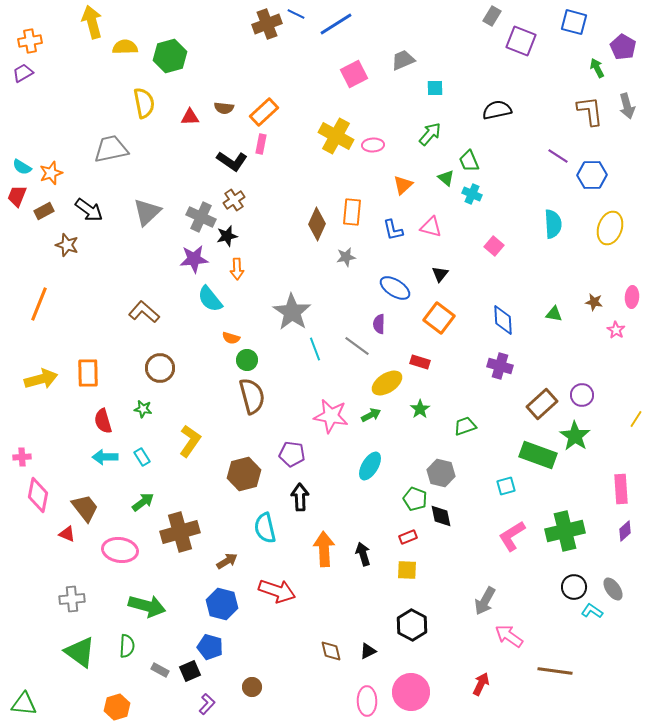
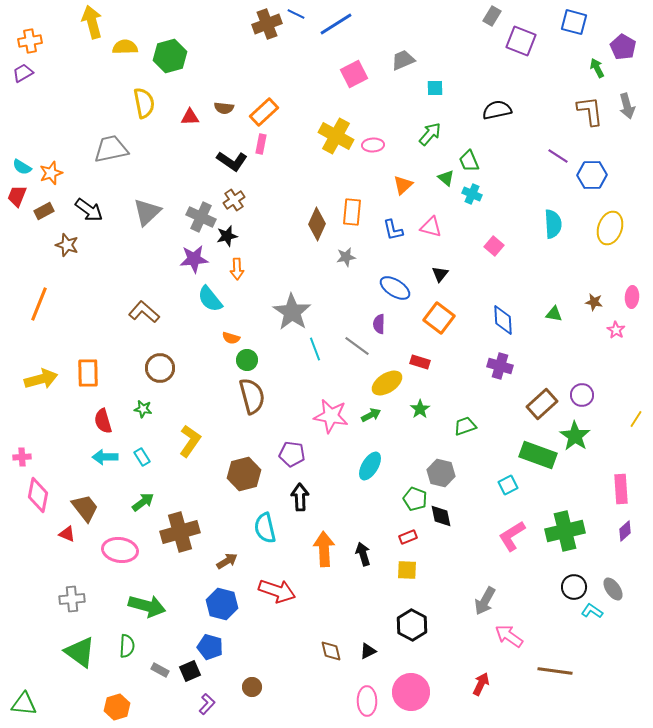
cyan square at (506, 486): moved 2 px right, 1 px up; rotated 12 degrees counterclockwise
